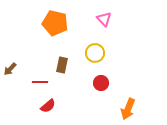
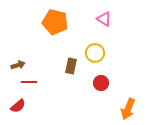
pink triangle: rotated 14 degrees counterclockwise
orange pentagon: moved 1 px up
brown rectangle: moved 9 px right, 1 px down
brown arrow: moved 8 px right, 4 px up; rotated 152 degrees counterclockwise
red line: moved 11 px left
red semicircle: moved 30 px left
